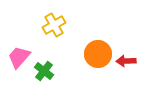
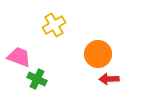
pink trapezoid: rotated 70 degrees clockwise
red arrow: moved 17 px left, 18 px down
green cross: moved 7 px left, 8 px down; rotated 12 degrees counterclockwise
